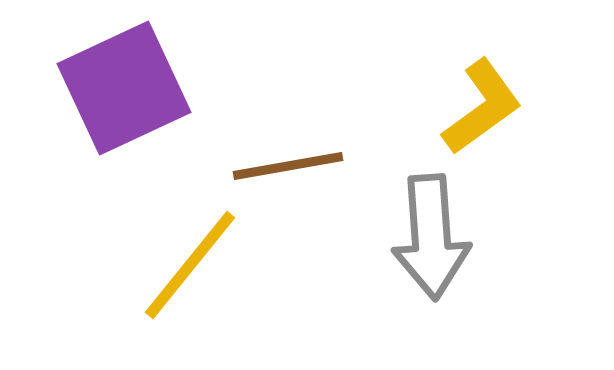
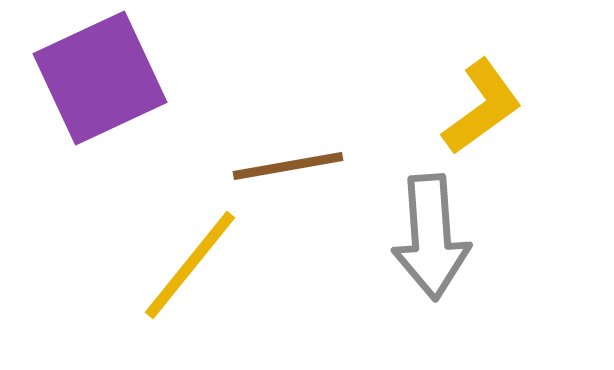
purple square: moved 24 px left, 10 px up
